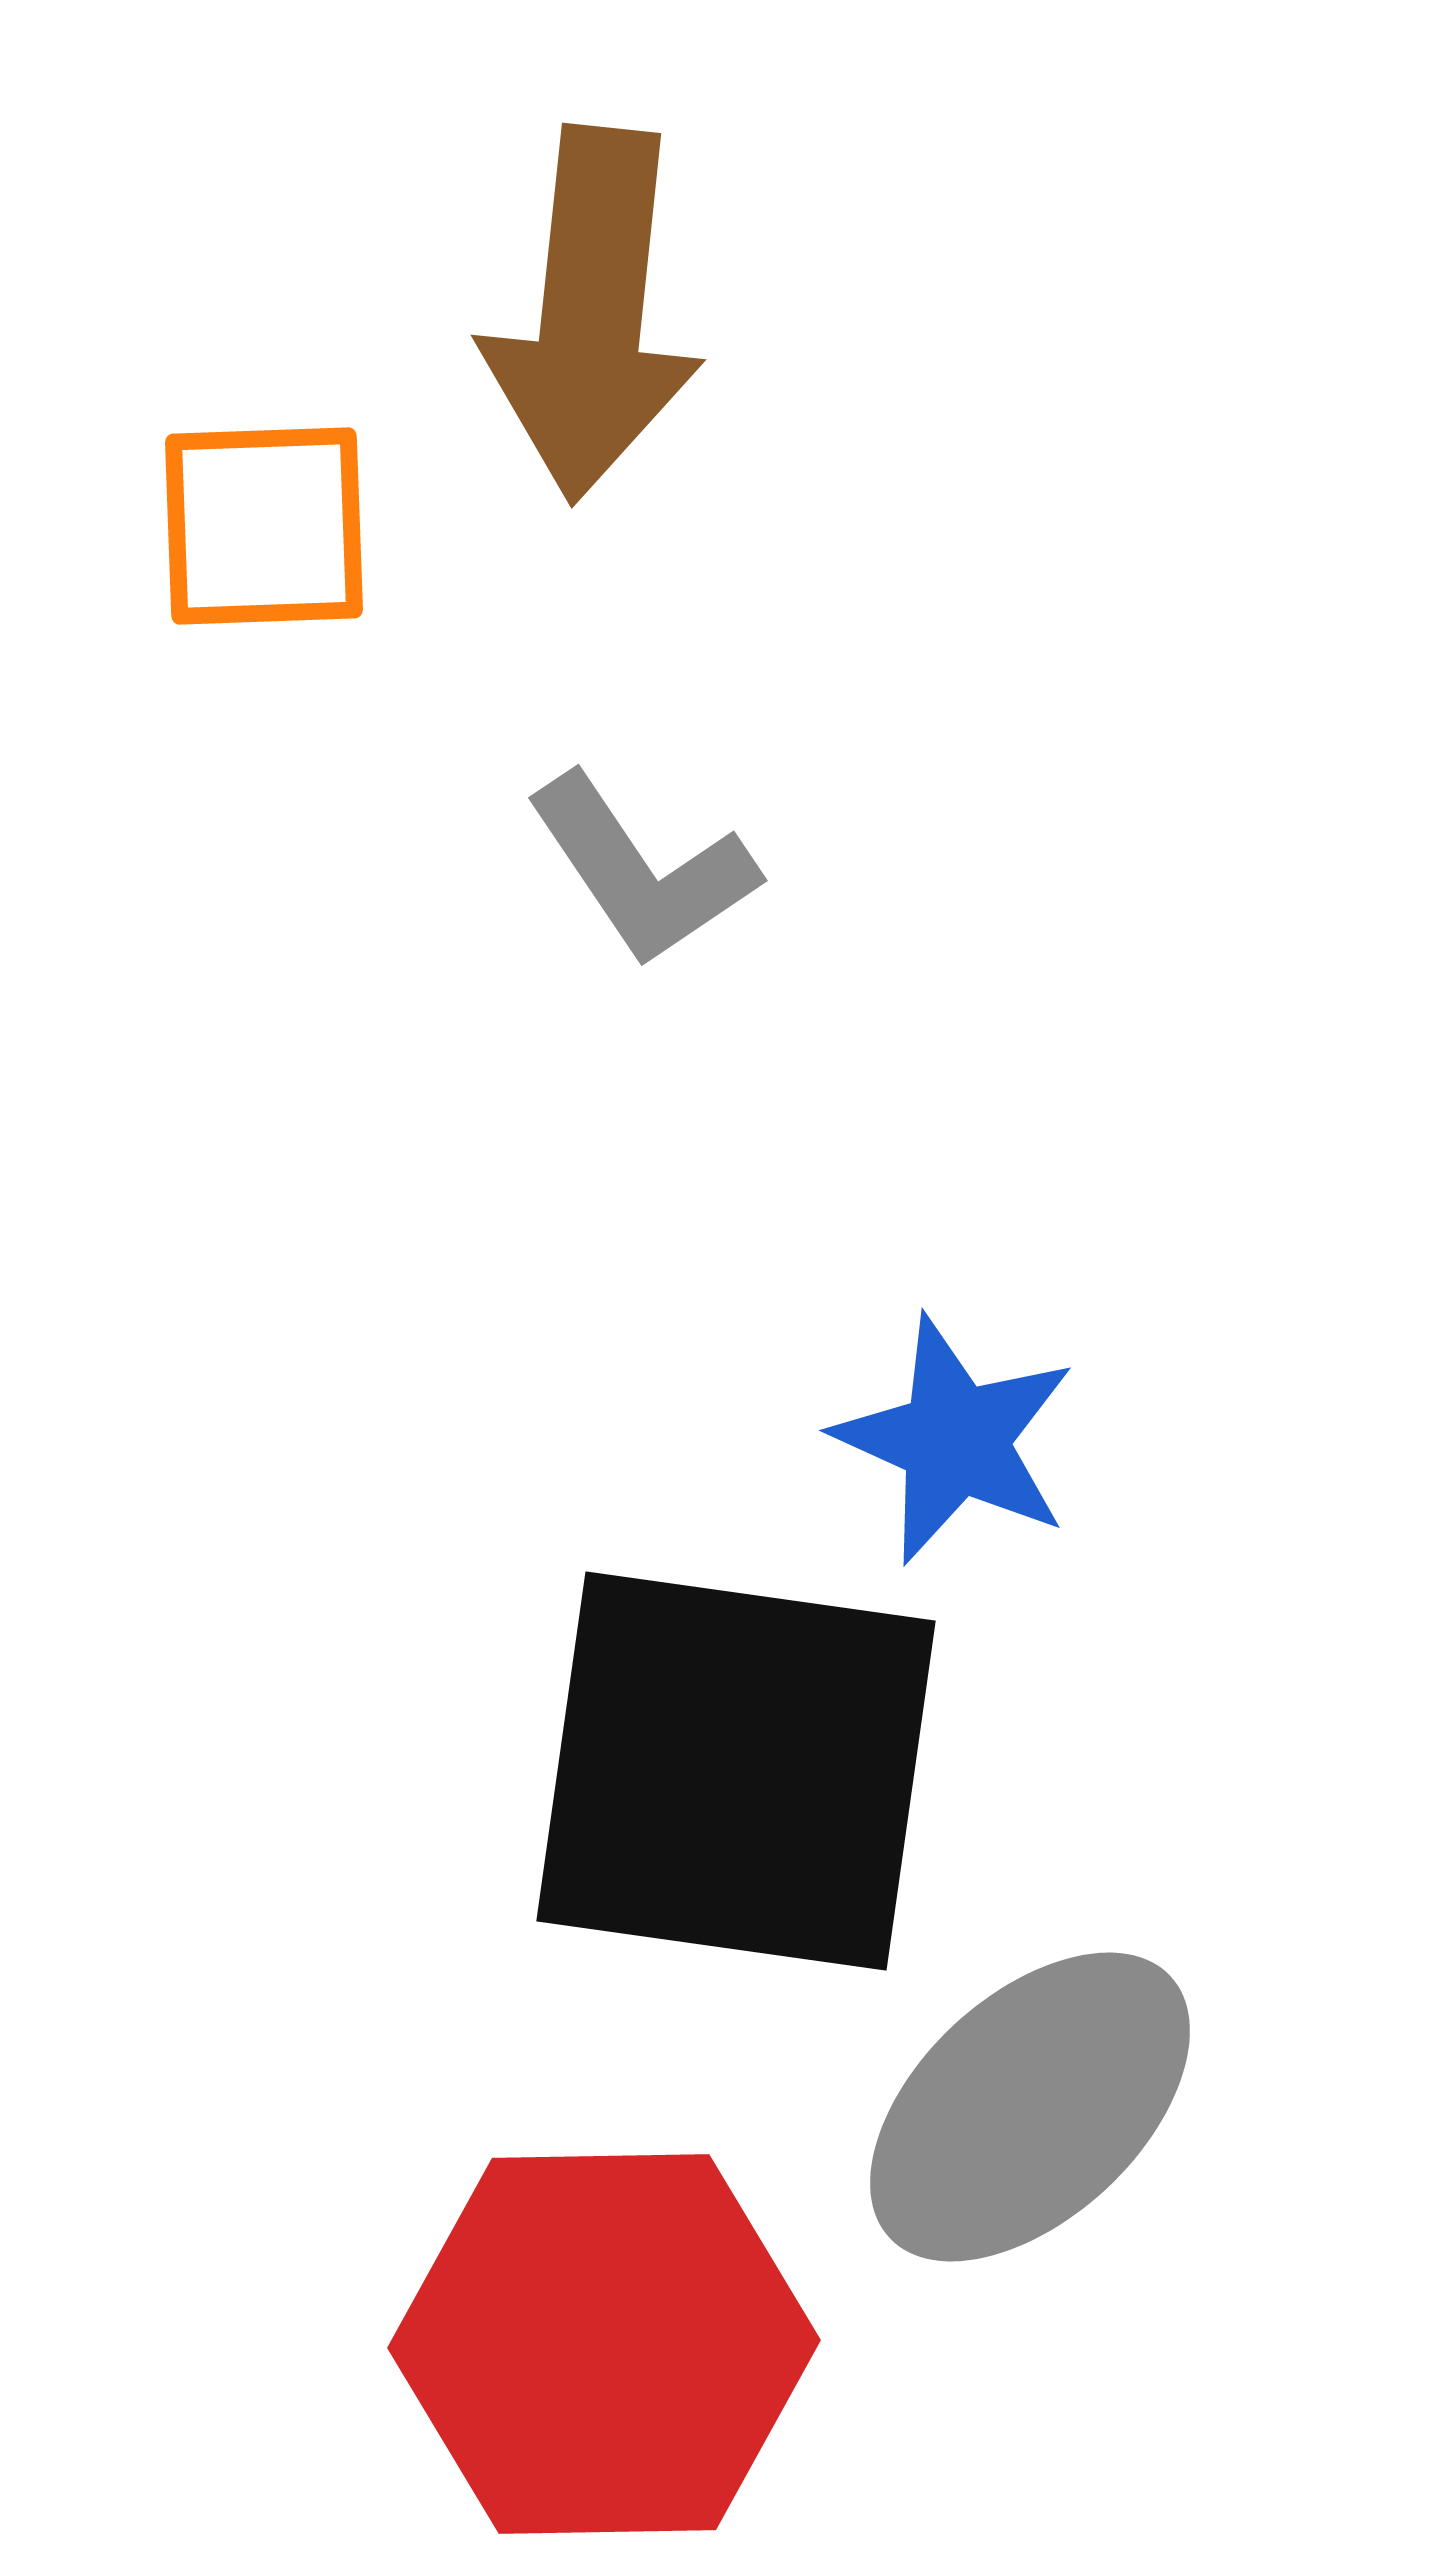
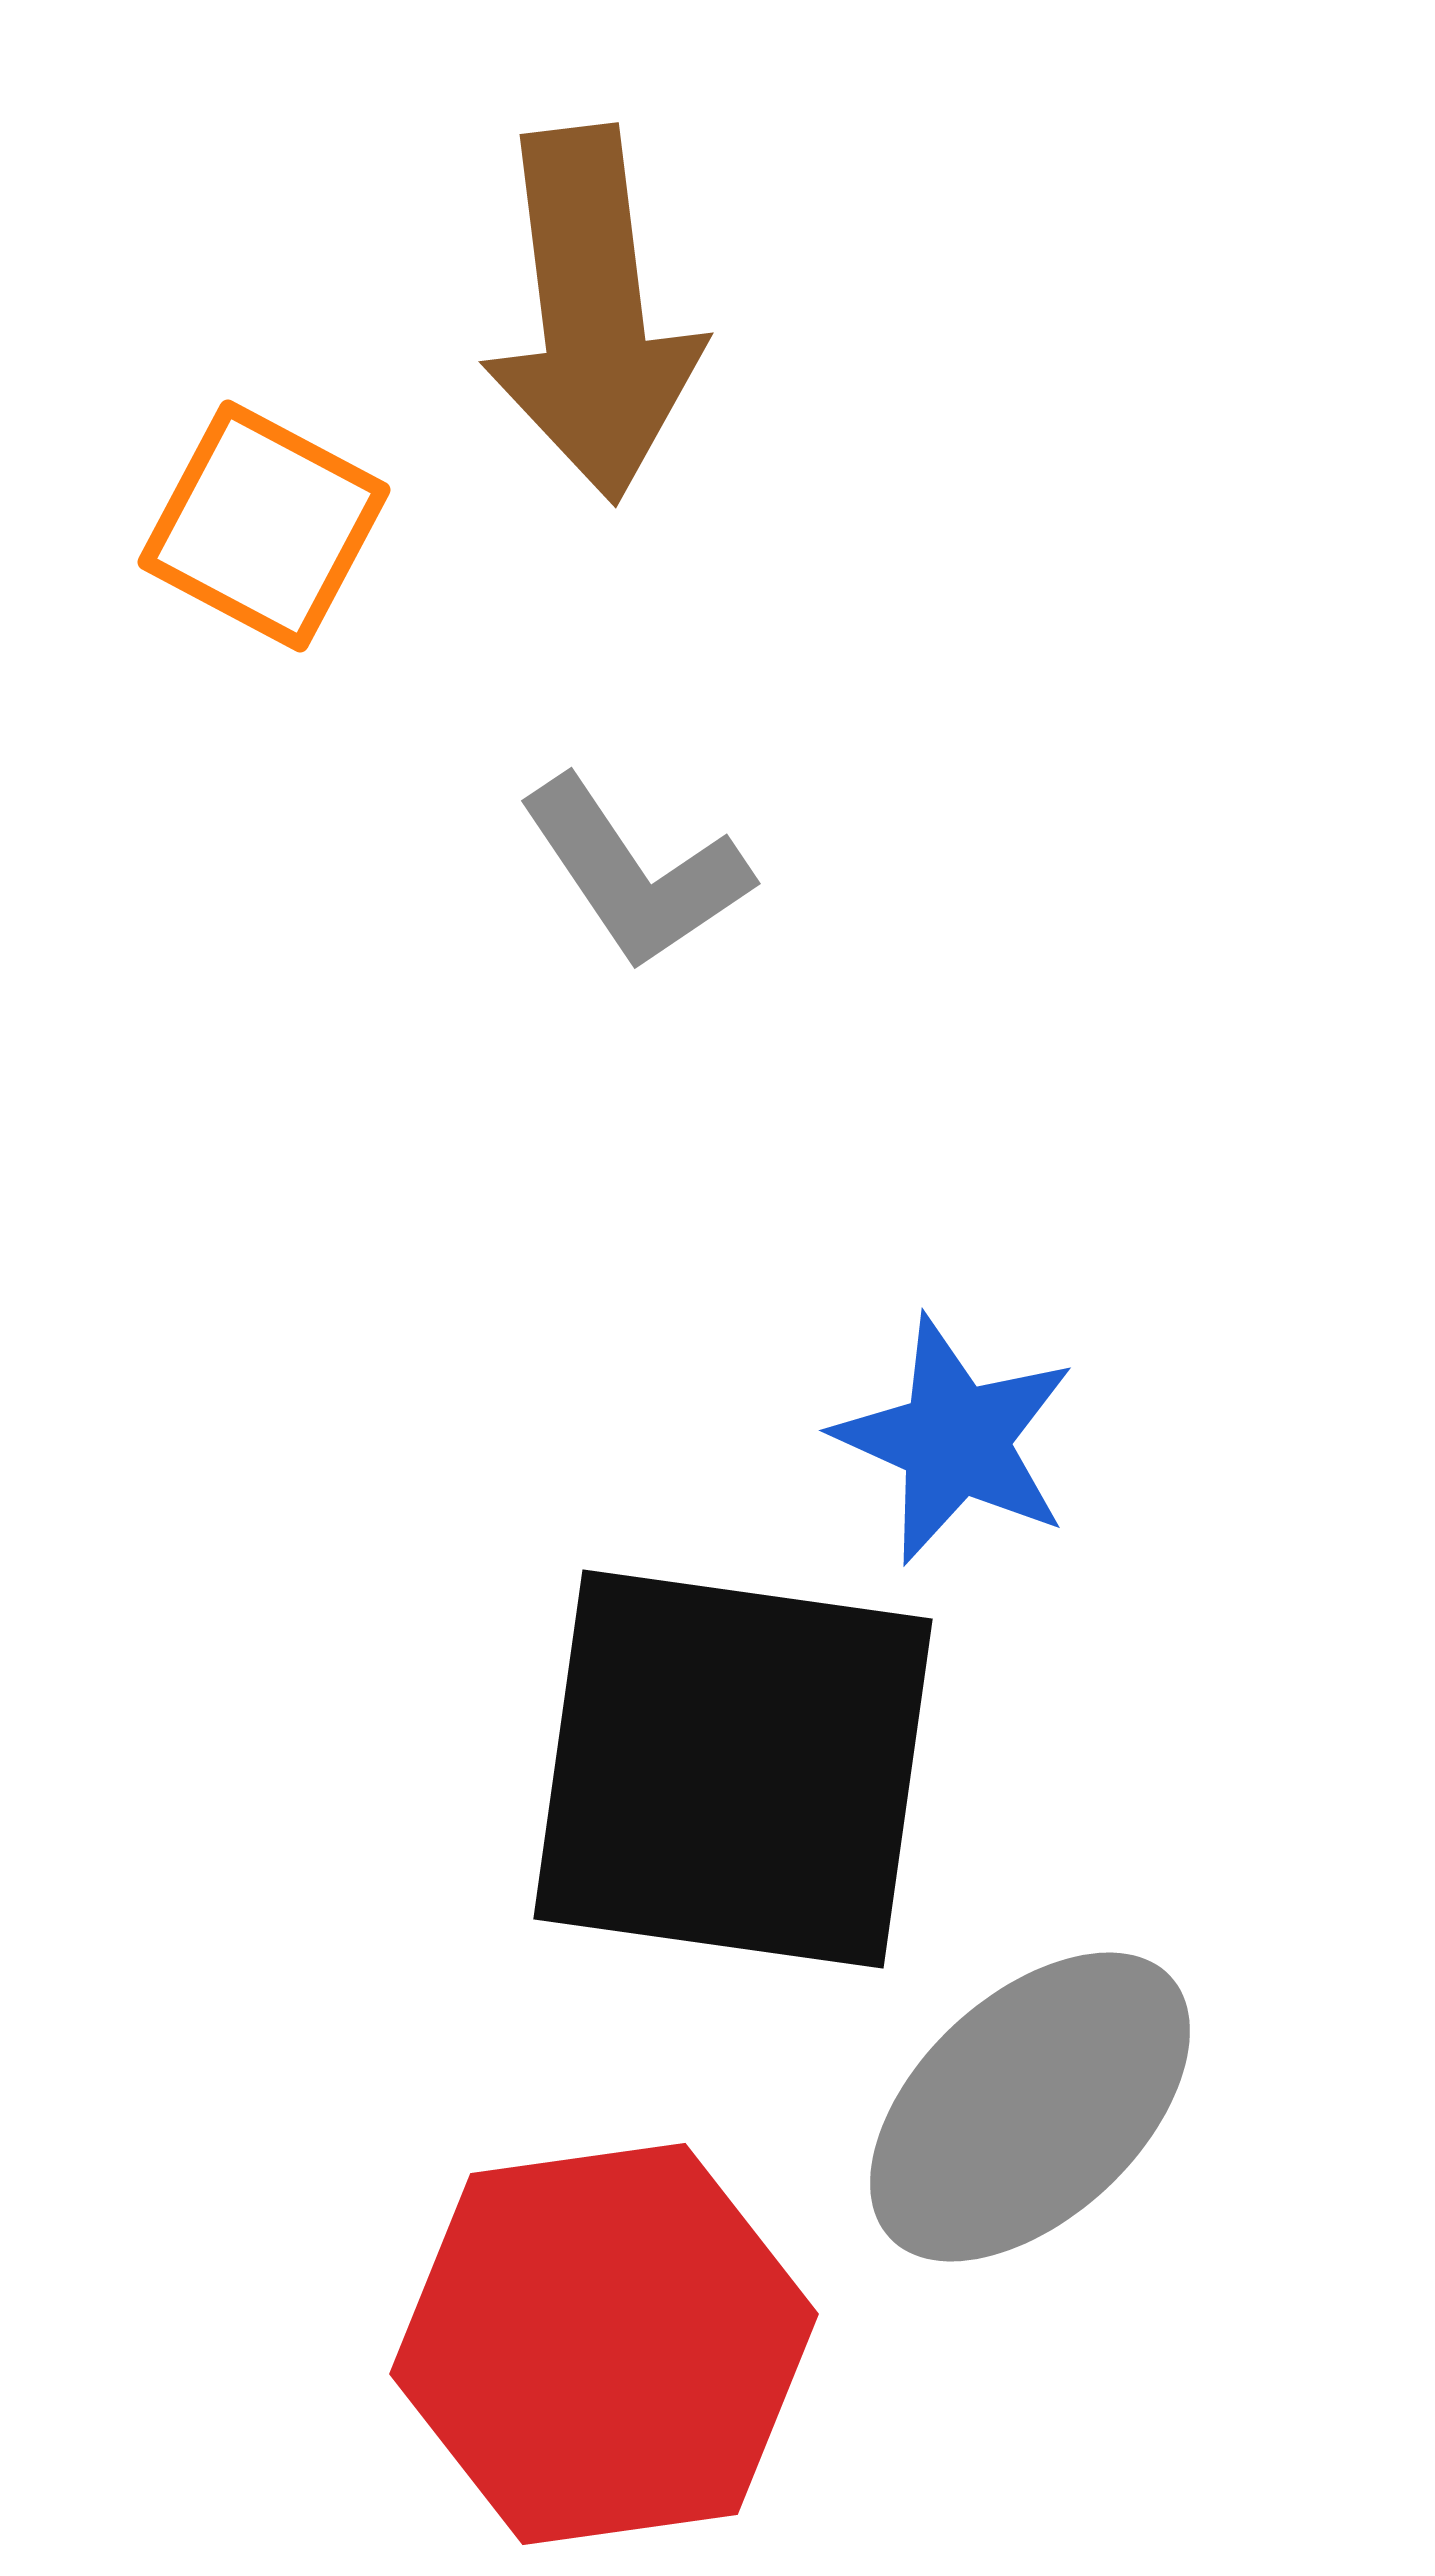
brown arrow: rotated 13 degrees counterclockwise
orange square: rotated 30 degrees clockwise
gray L-shape: moved 7 px left, 3 px down
black square: moved 3 px left, 2 px up
red hexagon: rotated 7 degrees counterclockwise
